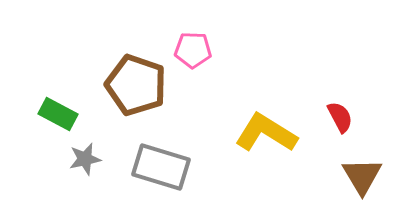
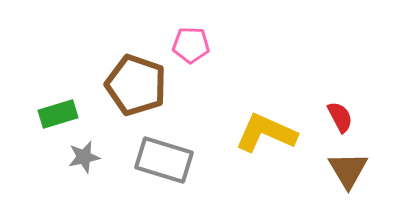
pink pentagon: moved 2 px left, 5 px up
green rectangle: rotated 45 degrees counterclockwise
yellow L-shape: rotated 8 degrees counterclockwise
gray star: moved 1 px left, 2 px up
gray rectangle: moved 3 px right, 7 px up
brown triangle: moved 14 px left, 6 px up
